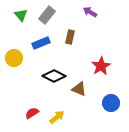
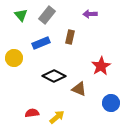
purple arrow: moved 2 px down; rotated 32 degrees counterclockwise
red semicircle: rotated 24 degrees clockwise
